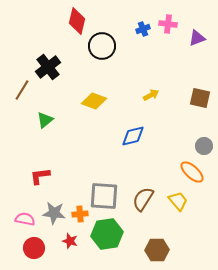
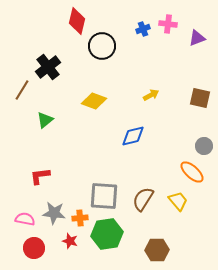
orange cross: moved 4 px down
